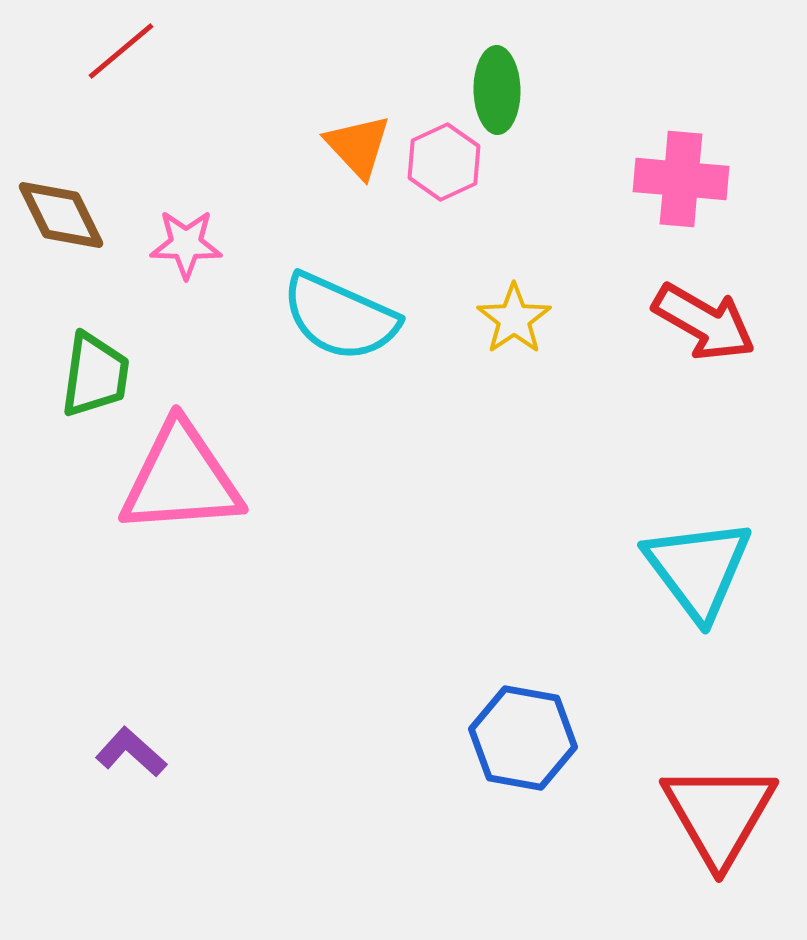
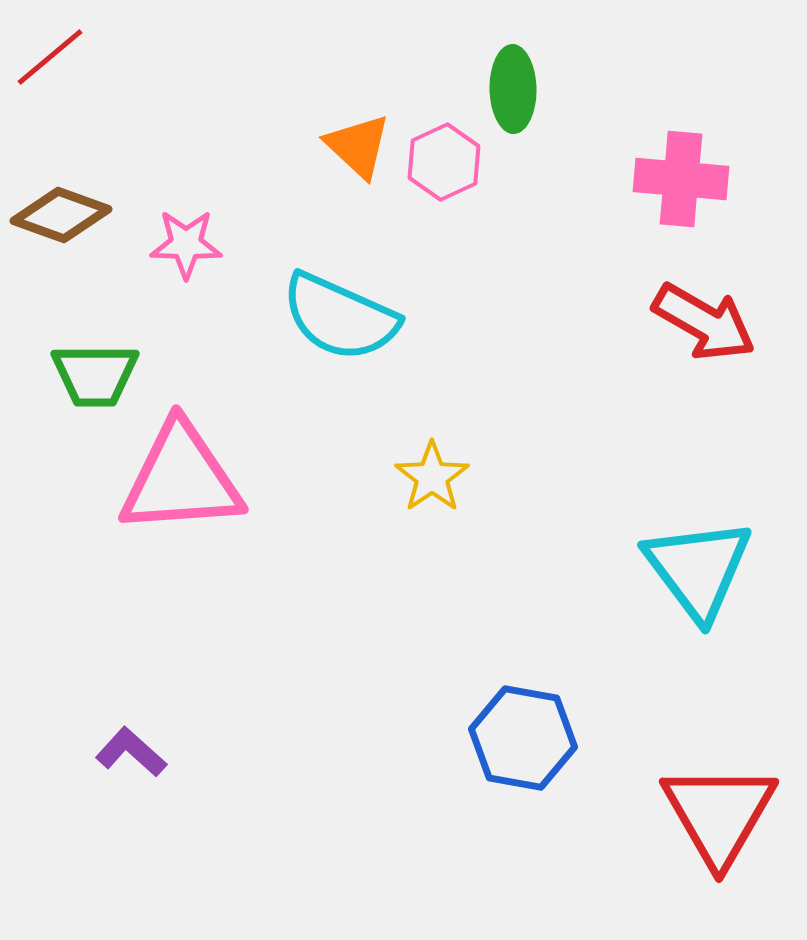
red line: moved 71 px left, 6 px down
green ellipse: moved 16 px right, 1 px up
orange triangle: rotated 4 degrees counterclockwise
brown diamond: rotated 44 degrees counterclockwise
yellow star: moved 82 px left, 158 px down
green trapezoid: rotated 82 degrees clockwise
